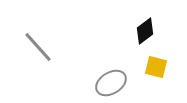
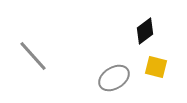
gray line: moved 5 px left, 9 px down
gray ellipse: moved 3 px right, 5 px up
